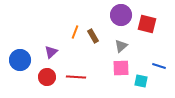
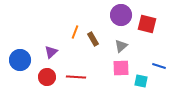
brown rectangle: moved 3 px down
